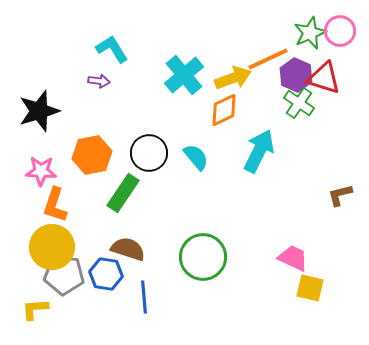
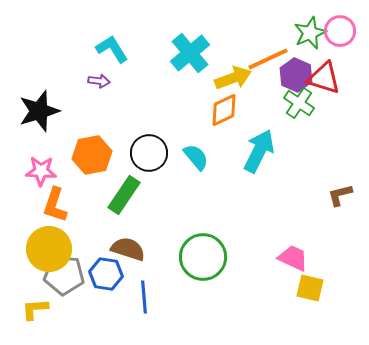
cyan cross: moved 6 px right, 22 px up
green rectangle: moved 1 px right, 2 px down
yellow circle: moved 3 px left, 2 px down
